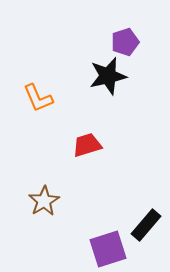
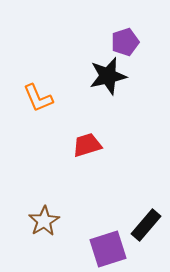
brown star: moved 20 px down
